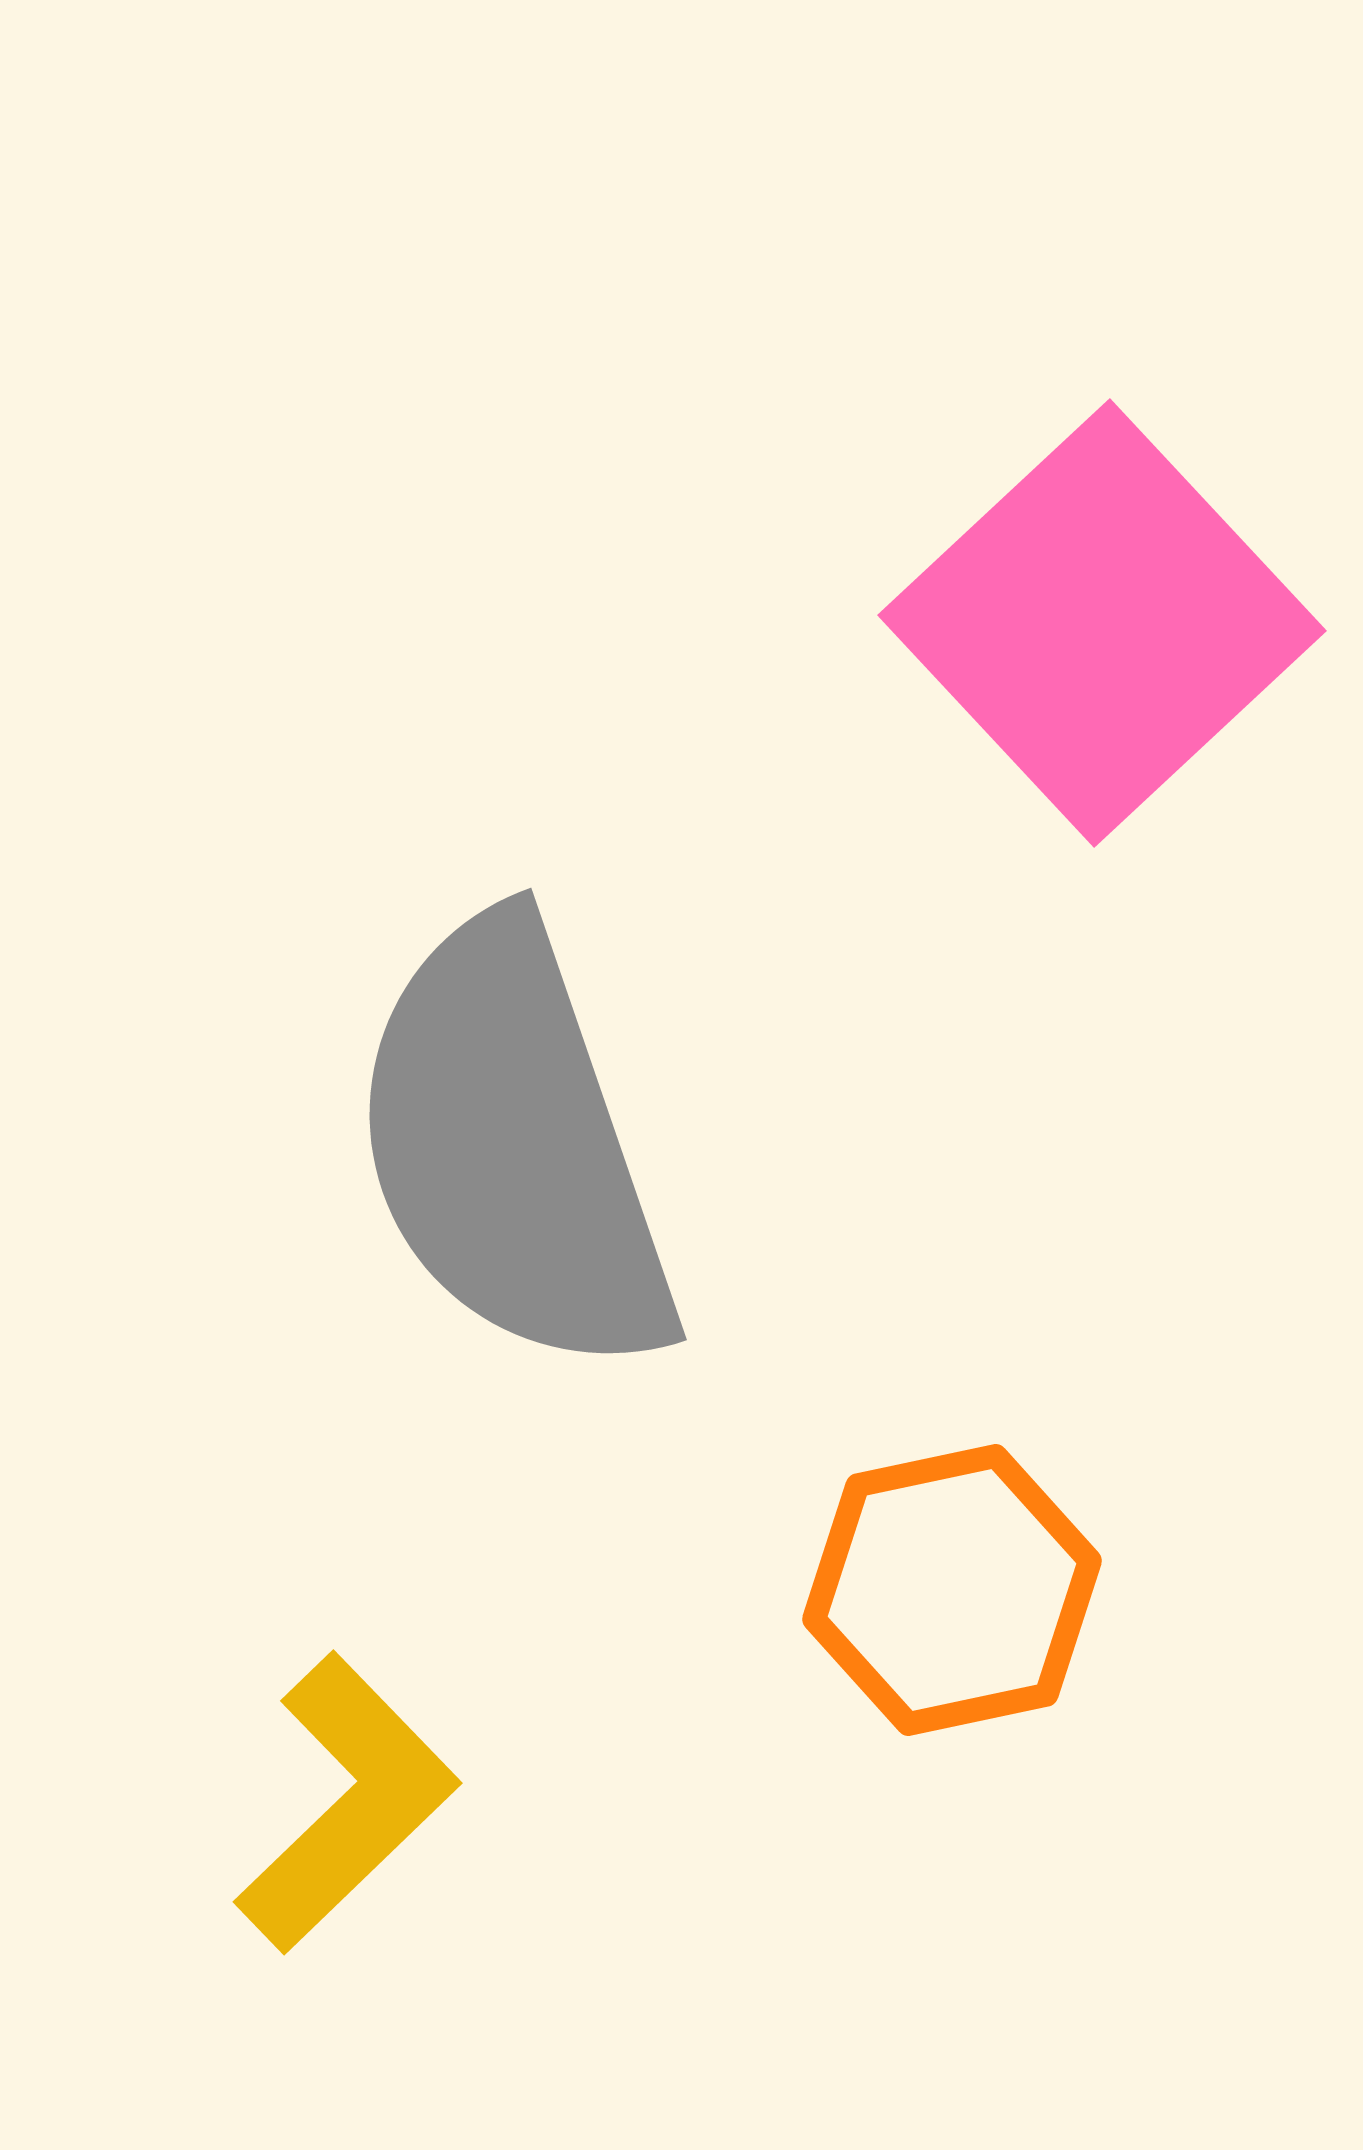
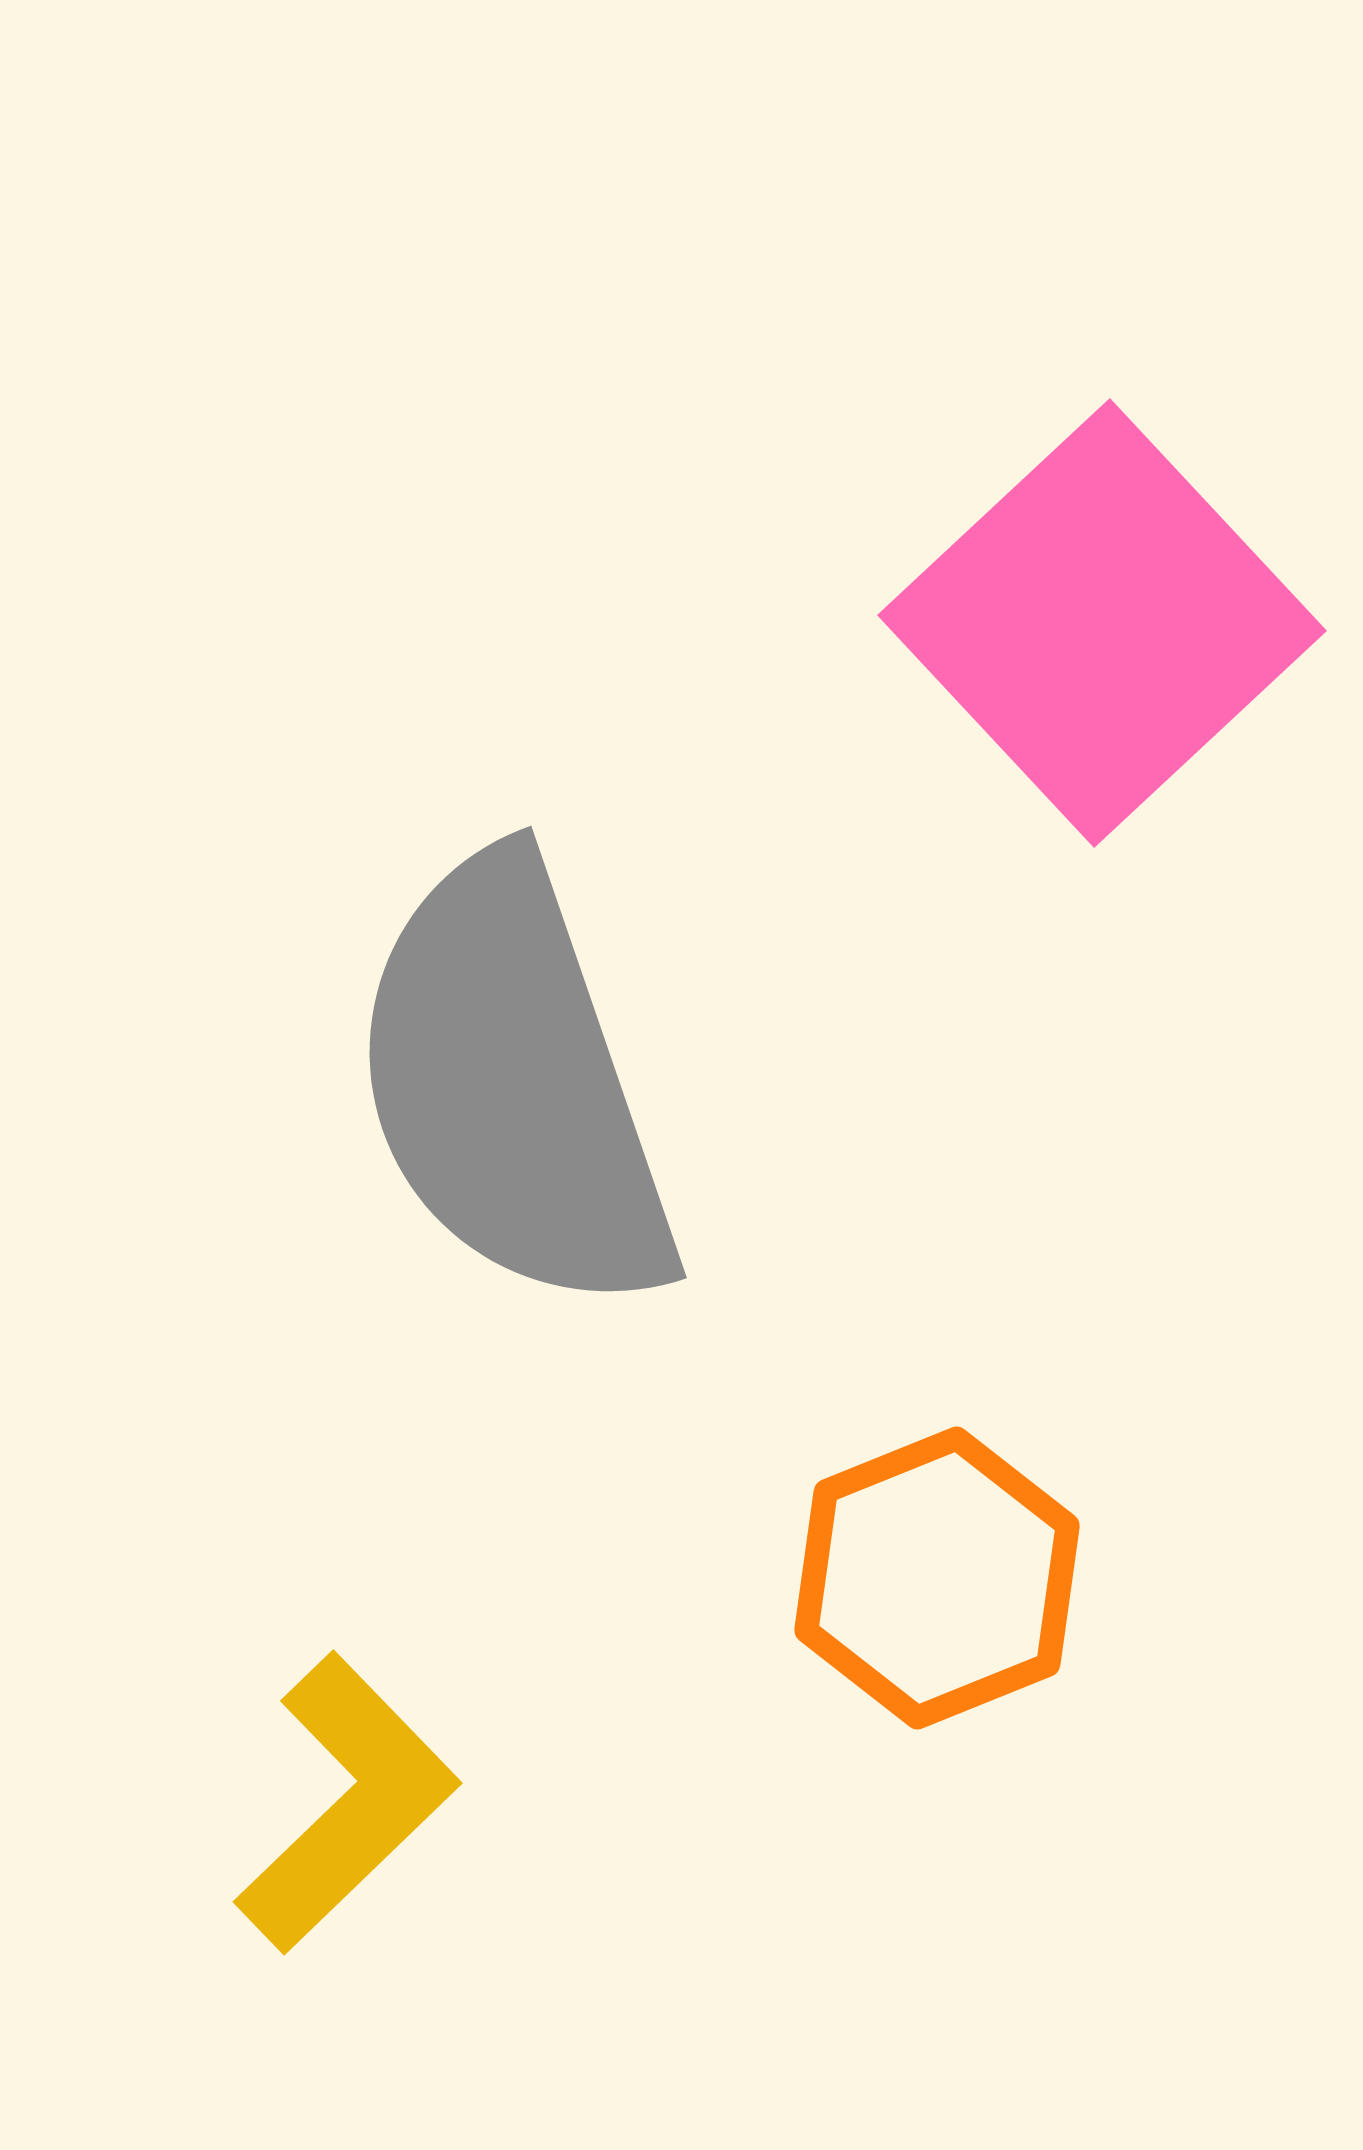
gray semicircle: moved 62 px up
orange hexagon: moved 15 px left, 12 px up; rotated 10 degrees counterclockwise
